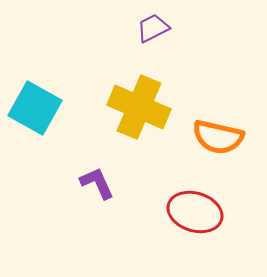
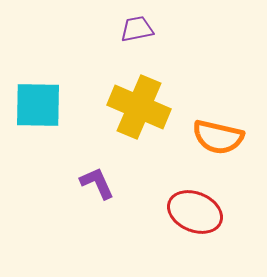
purple trapezoid: moved 16 px left, 1 px down; rotated 16 degrees clockwise
cyan square: moved 3 px right, 3 px up; rotated 28 degrees counterclockwise
red ellipse: rotated 6 degrees clockwise
